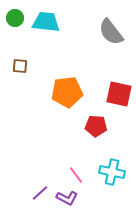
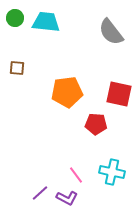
brown square: moved 3 px left, 2 px down
red pentagon: moved 2 px up
